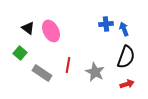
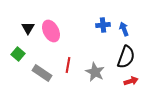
blue cross: moved 3 px left, 1 px down
black triangle: rotated 24 degrees clockwise
green square: moved 2 px left, 1 px down
red arrow: moved 4 px right, 3 px up
